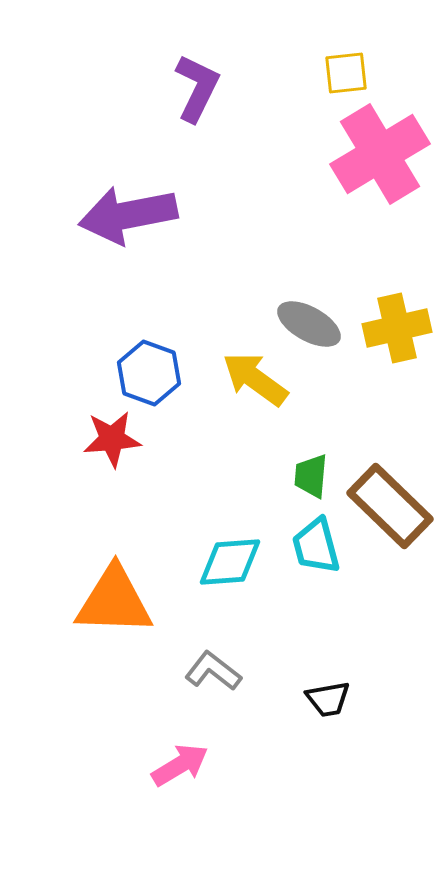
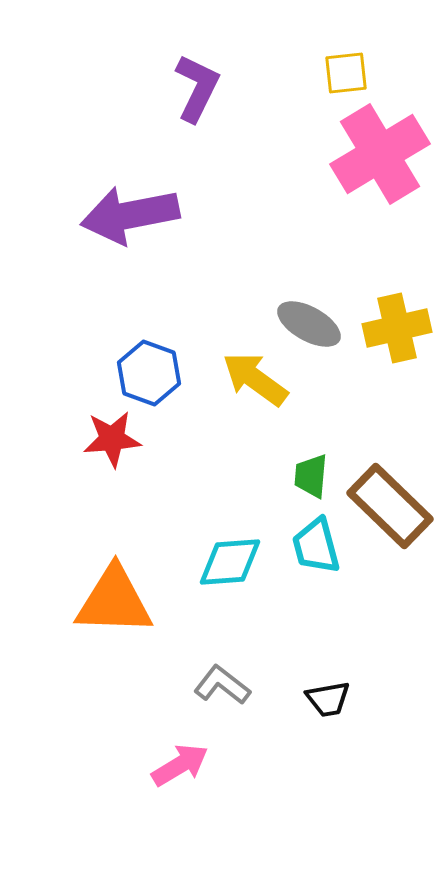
purple arrow: moved 2 px right
gray L-shape: moved 9 px right, 14 px down
